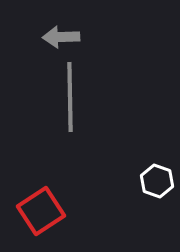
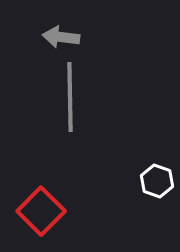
gray arrow: rotated 9 degrees clockwise
red square: rotated 12 degrees counterclockwise
